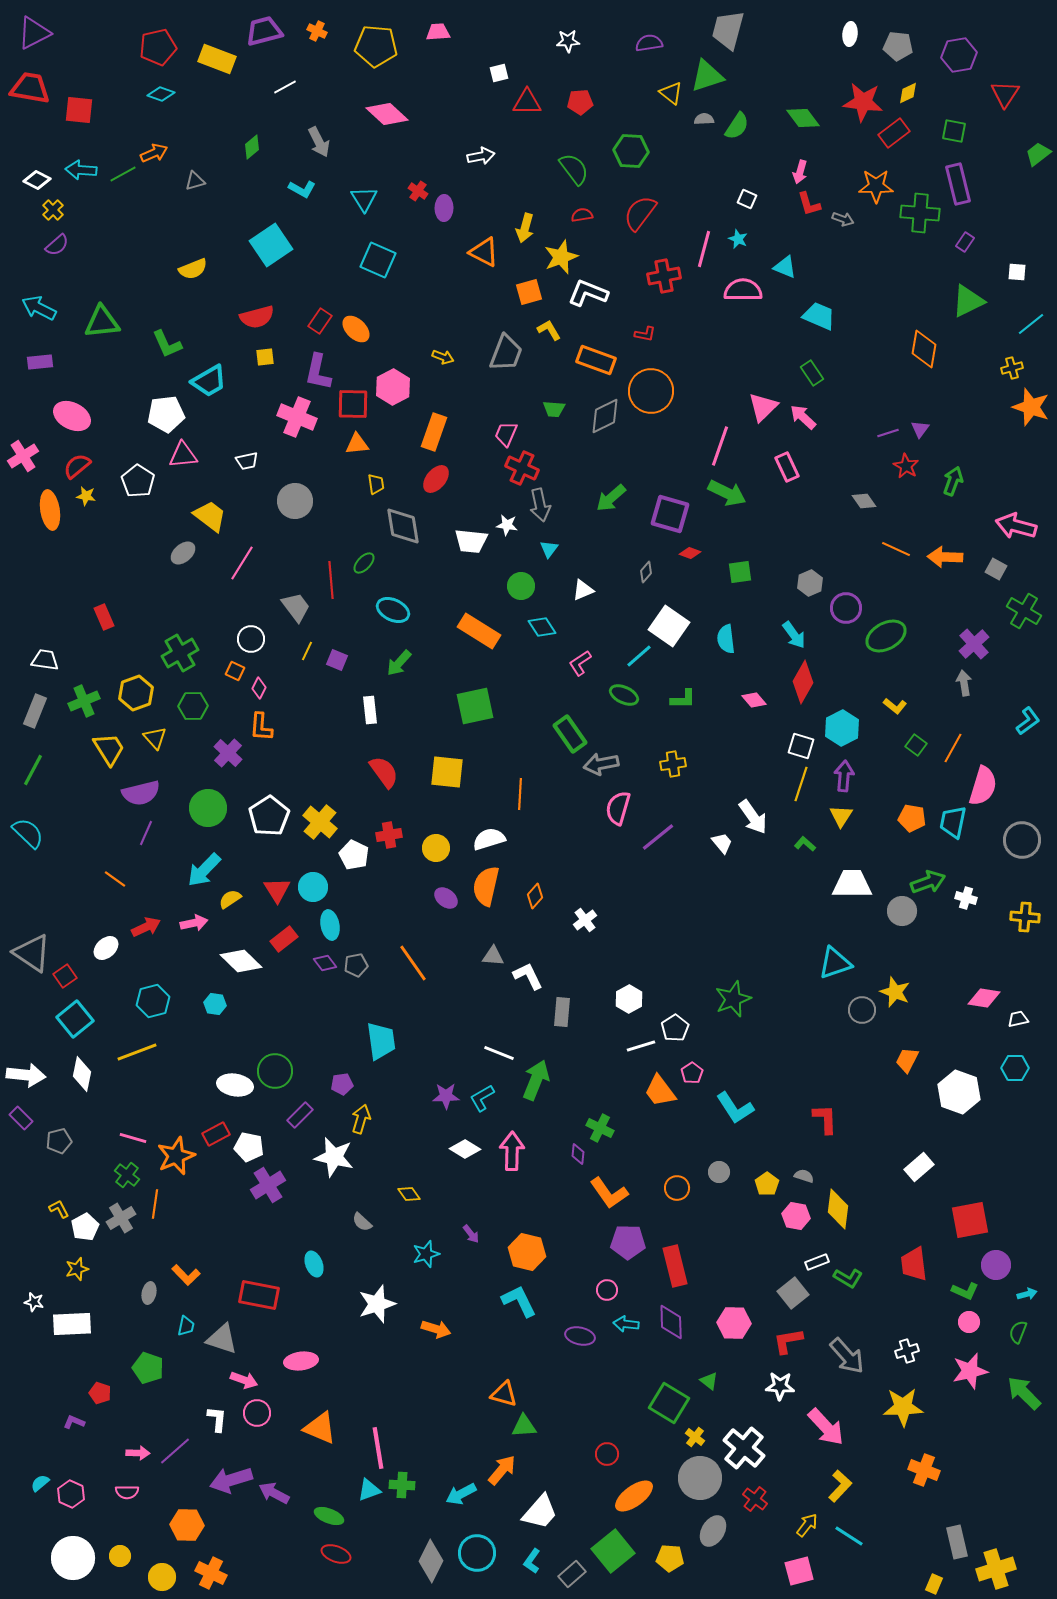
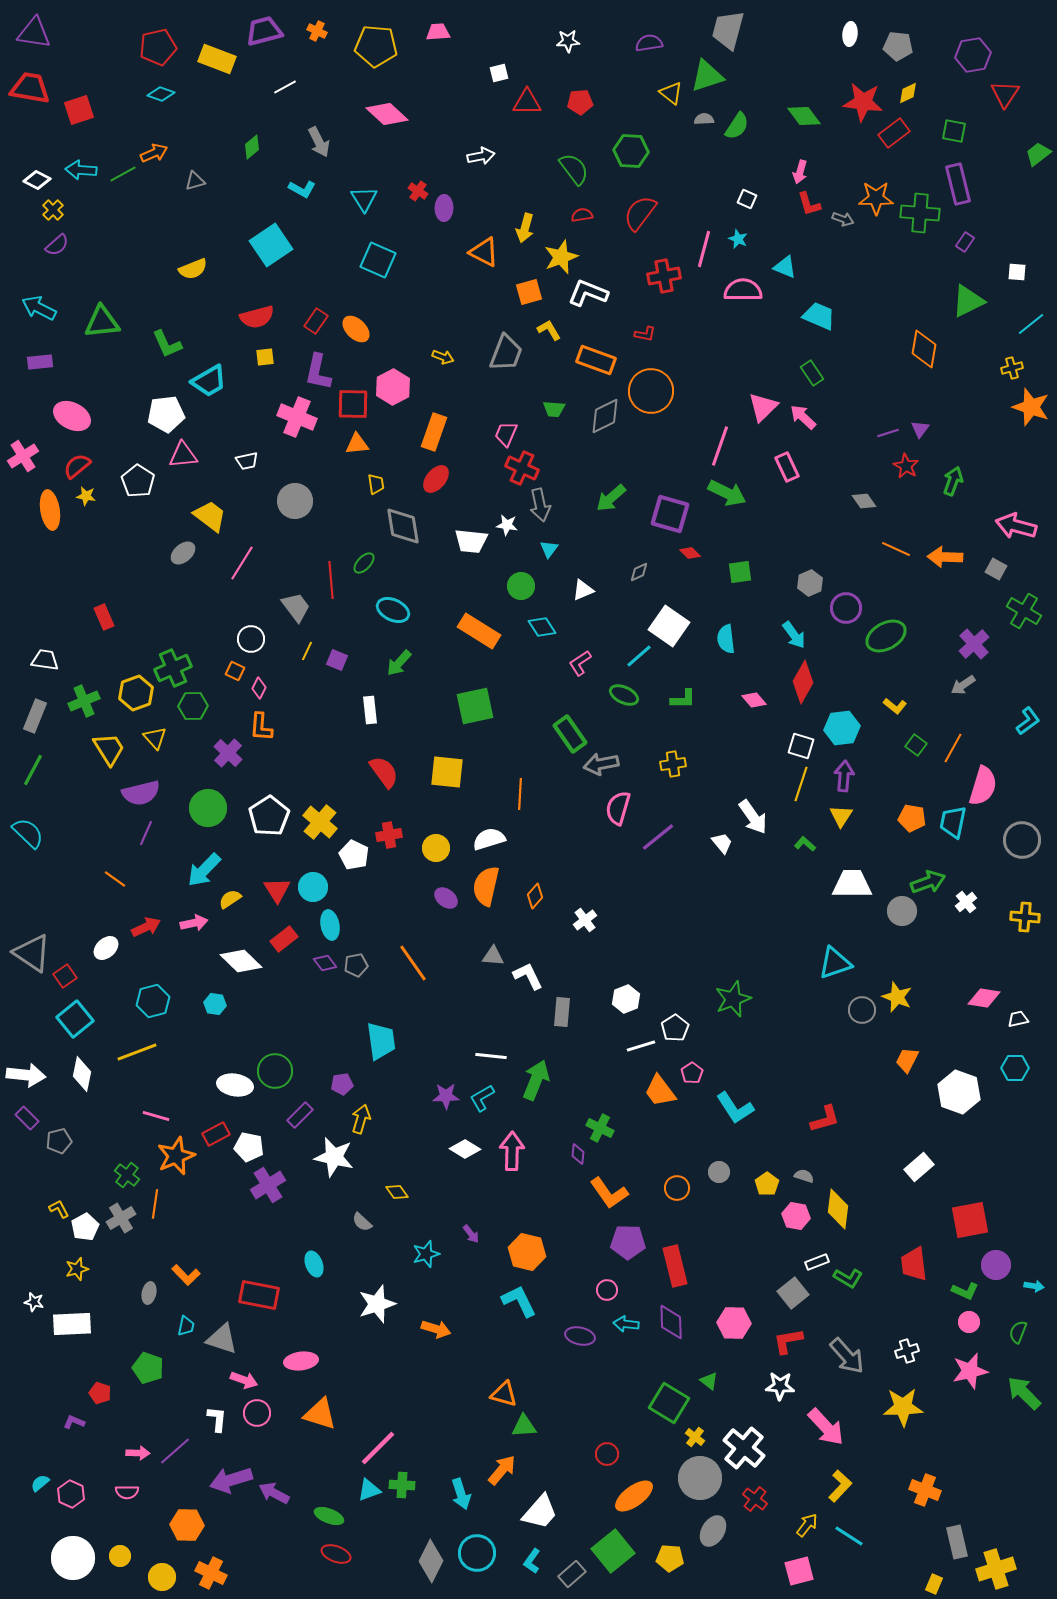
purple triangle at (34, 33): rotated 36 degrees clockwise
purple hexagon at (959, 55): moved 14 px right
red square at (79, 110): rotated 24 degrees counterclockwise
green diamond at (803, 118): moved 1 px right, 2 px up
orange star at (876, 186): moved 12 px down
red rectangle at (320, 321): moved 4 px left
red diamond at (690, 553): rotated 25 degrees clockwise
gray diamond at (646, 572): moved 7 px left; rotated 25 degrees clockwise
green cross at (180, 653): moved 7 px left, 15 px down; rotated 6 degrees clockwise
gray arrow at (964, 683): moved 1 px left, 2 px down; rotated 115 degrees counterclockwise
gray rectangle at (35, 711): moved 5 px down
cyan hexagon at (842, 728): rotated 20 degrees clockwise
white cross at (966, 898): moved 4 px down; rotated 35 degrees clockwise
yellow star at (895, 992): moved 2 px right, 5 px down
white hexagon at (629, 999): moved 3 px left; rotated 8 degrees clockwise
white line at (499, 1053): moved 8 px left, 3 px down; rotated 16 degrees counterclockwise
purple rectangle at (21, 1118): moved 6 px right
red L-shape at (825, 1119): rotated 76 degrees clockwise
pink line at (133, 1138): moved 23 px right, 22 px up
yellow diamond at (409, 1194): moved 12 px left, 2 px up
cyan arrow at (1027, 1294): moved 7 px right, 8 px up; rotated 24 degrees clockwise
orange triangle at (320, 1428): moved 14 px up; rotated 6 degrees counterclockwise
pink line at (378, 1448): rotated 54 degrees clockwise
orange cross at (924, 1470): moved 1 px right, 20 px down
cyan arrow at (461, 1494): rotated 80 degrees counterclockwise
